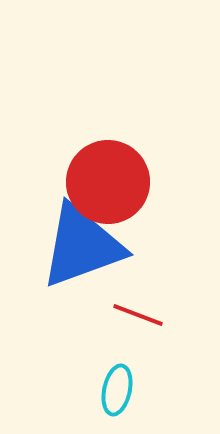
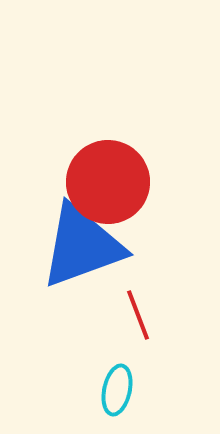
red line: rotated 48 degrees clockwise
